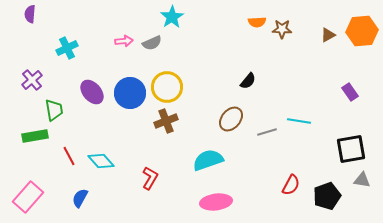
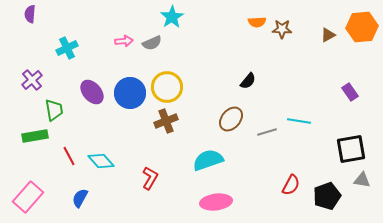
orange hexagon: moved 4 px up
